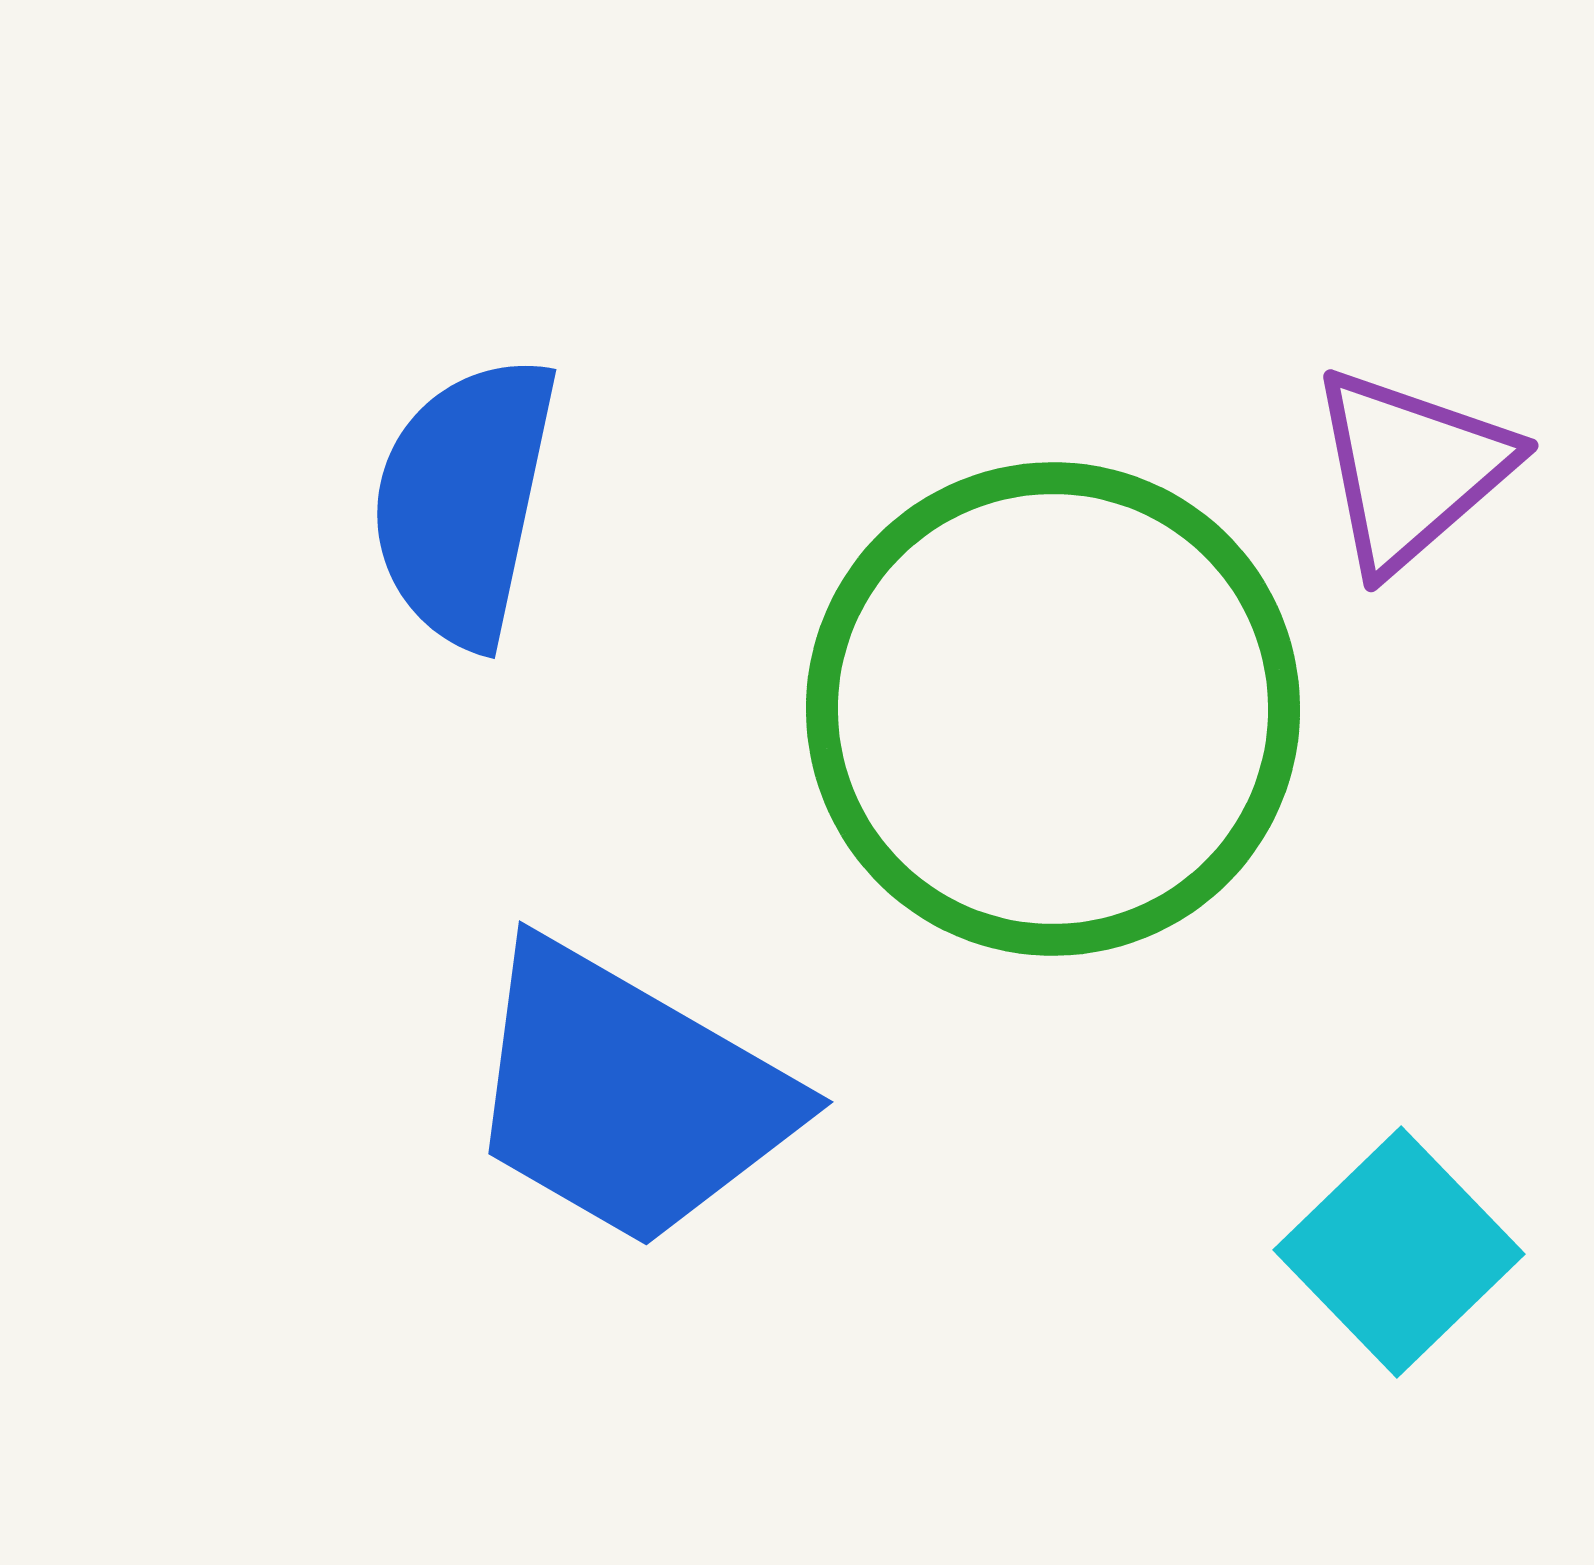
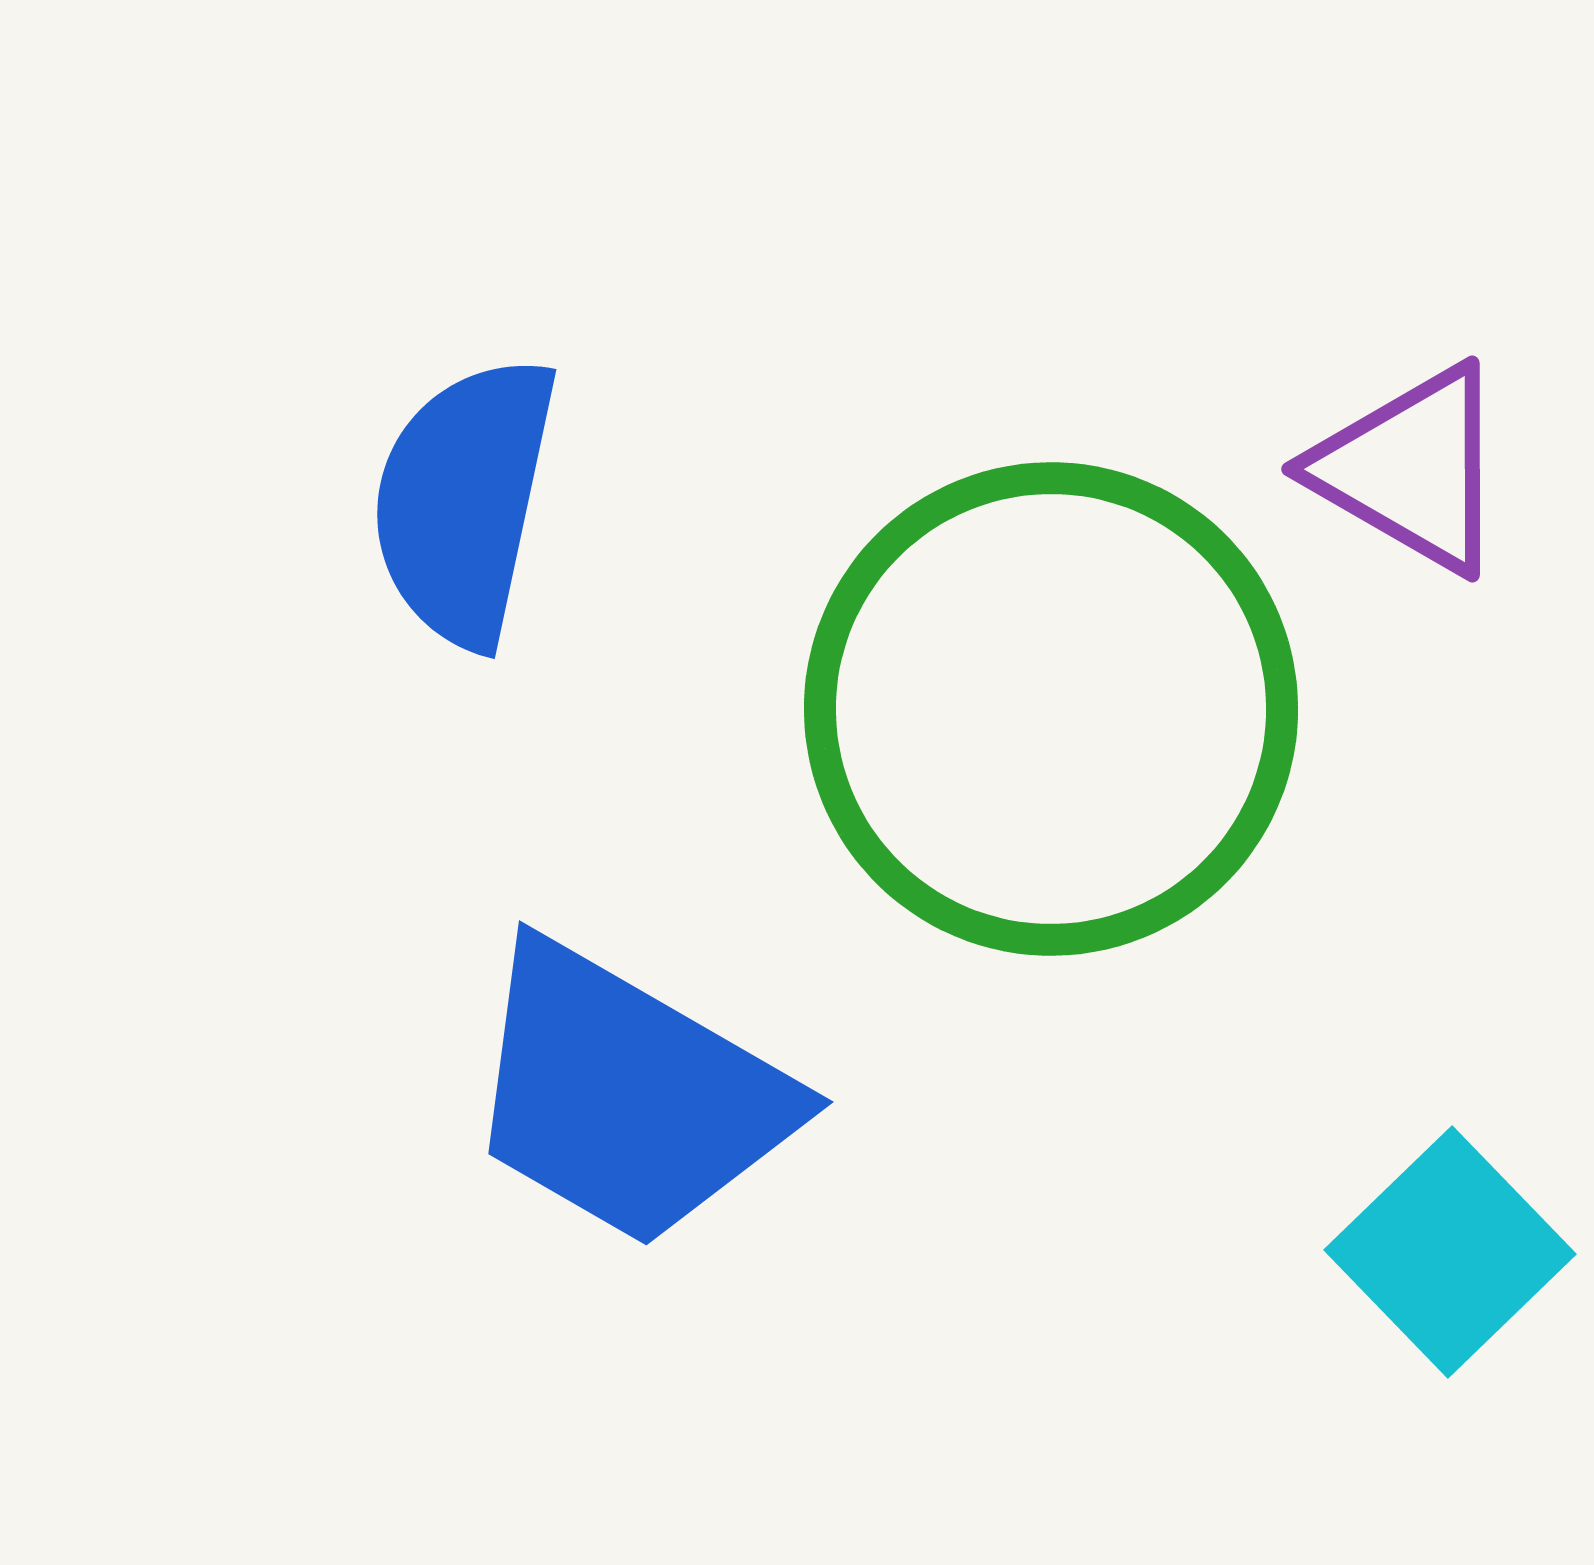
purple triangle: rotated 49 degrees counterclockwise
green circle: moved 2 px left
cyan square: moved 51 px right
